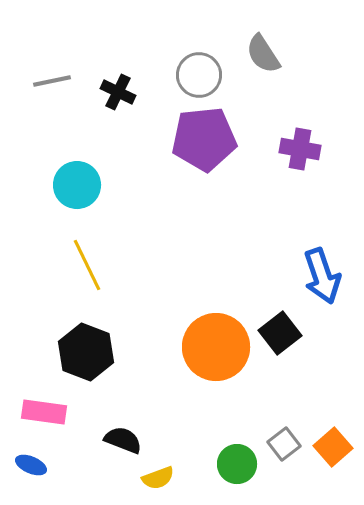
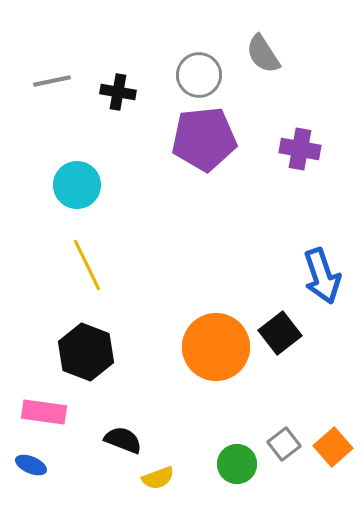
black cross: rotated 16 degrees counterclockwise
